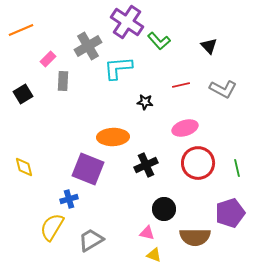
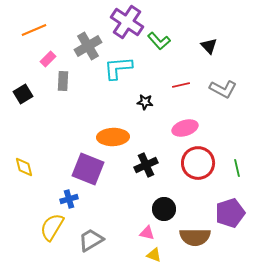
orange line: moved 13 px right
